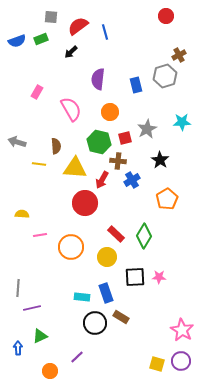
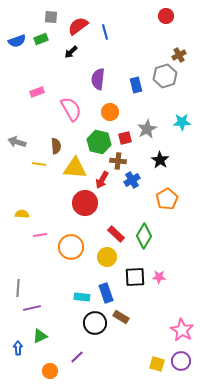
pink rectangle at (37, 92): rotated 40 degrees clockwise
